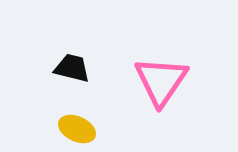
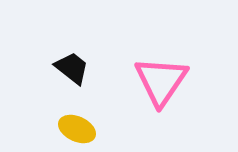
black trapezoid: rotated 24 degrees clockwise
